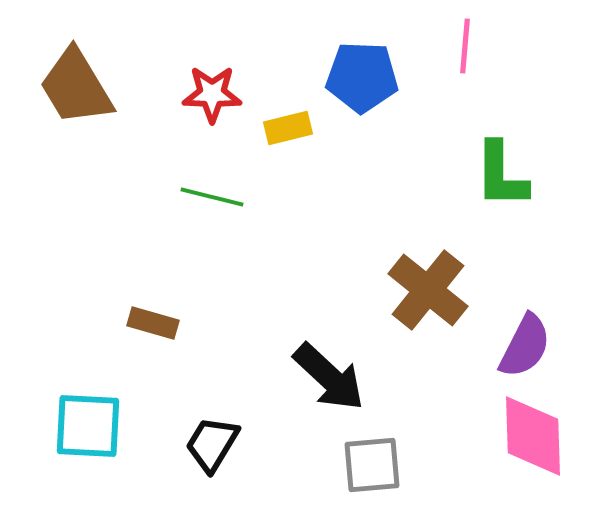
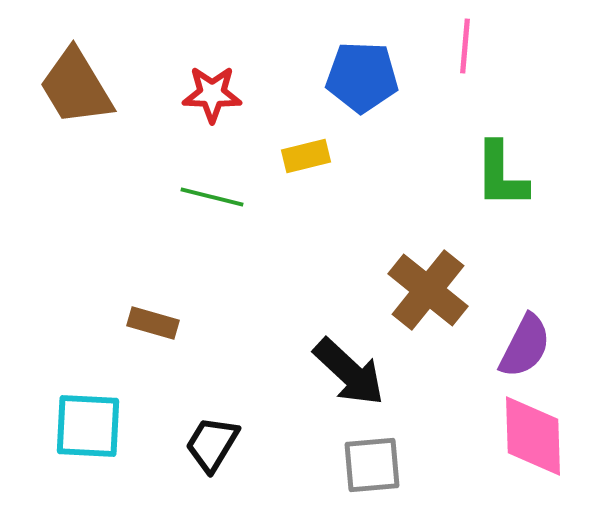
yellow rectangle: moved 18 px right, 28 px down
black arrow: moved 20 px right, 5 px up
